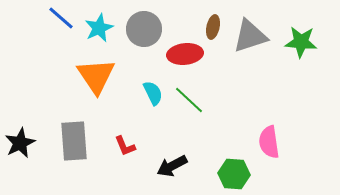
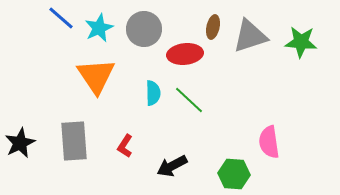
cyan semicircle: rotated 25 degrees clockwise
red L-shape: rotated 55 degrees clockwise
